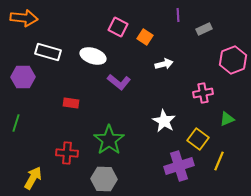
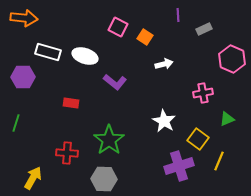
white ellipse: moved 8 px left
pink hexagon: moved 1 px left, 1 px up; rotated 16 degrees counterclockwise
purple L-shape: moved 4 px left
